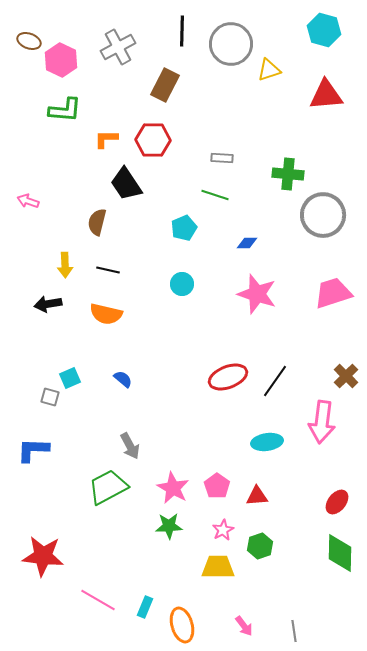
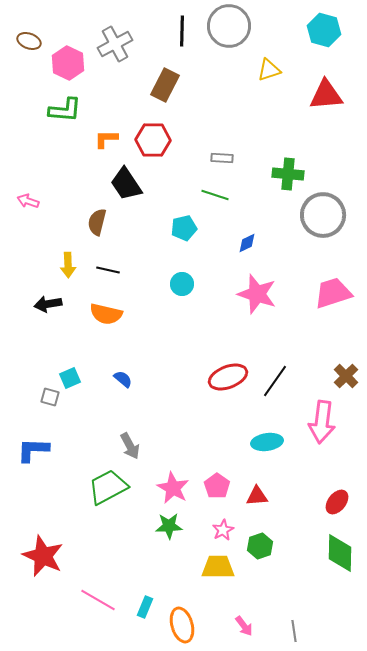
gray circle at (231, 44): moved 2 px left, 18 px up
gray cross at (118, 47): moved 3 px left, 3 px up
pink hexagon at (61, 60): moved 7 px right, 3 px down
cyan pentagon at (184, 228): rotated 10 degrees clockwise
blue diamond at (247, 243): rotated 25 degrees counterclockwise
yellow arrow at (65, 265): moved 3 px right
red star at (43, 556): rotated 18 degrees clockwise
